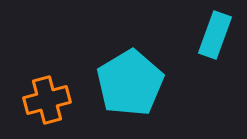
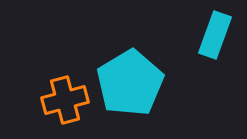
orange cross: moved 18 px right
